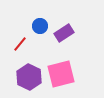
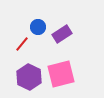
blue circle: moved 2 px left, 1 px down
purple rectangle: moved 2 px left, 1 px down
red line: moved 2 px right
